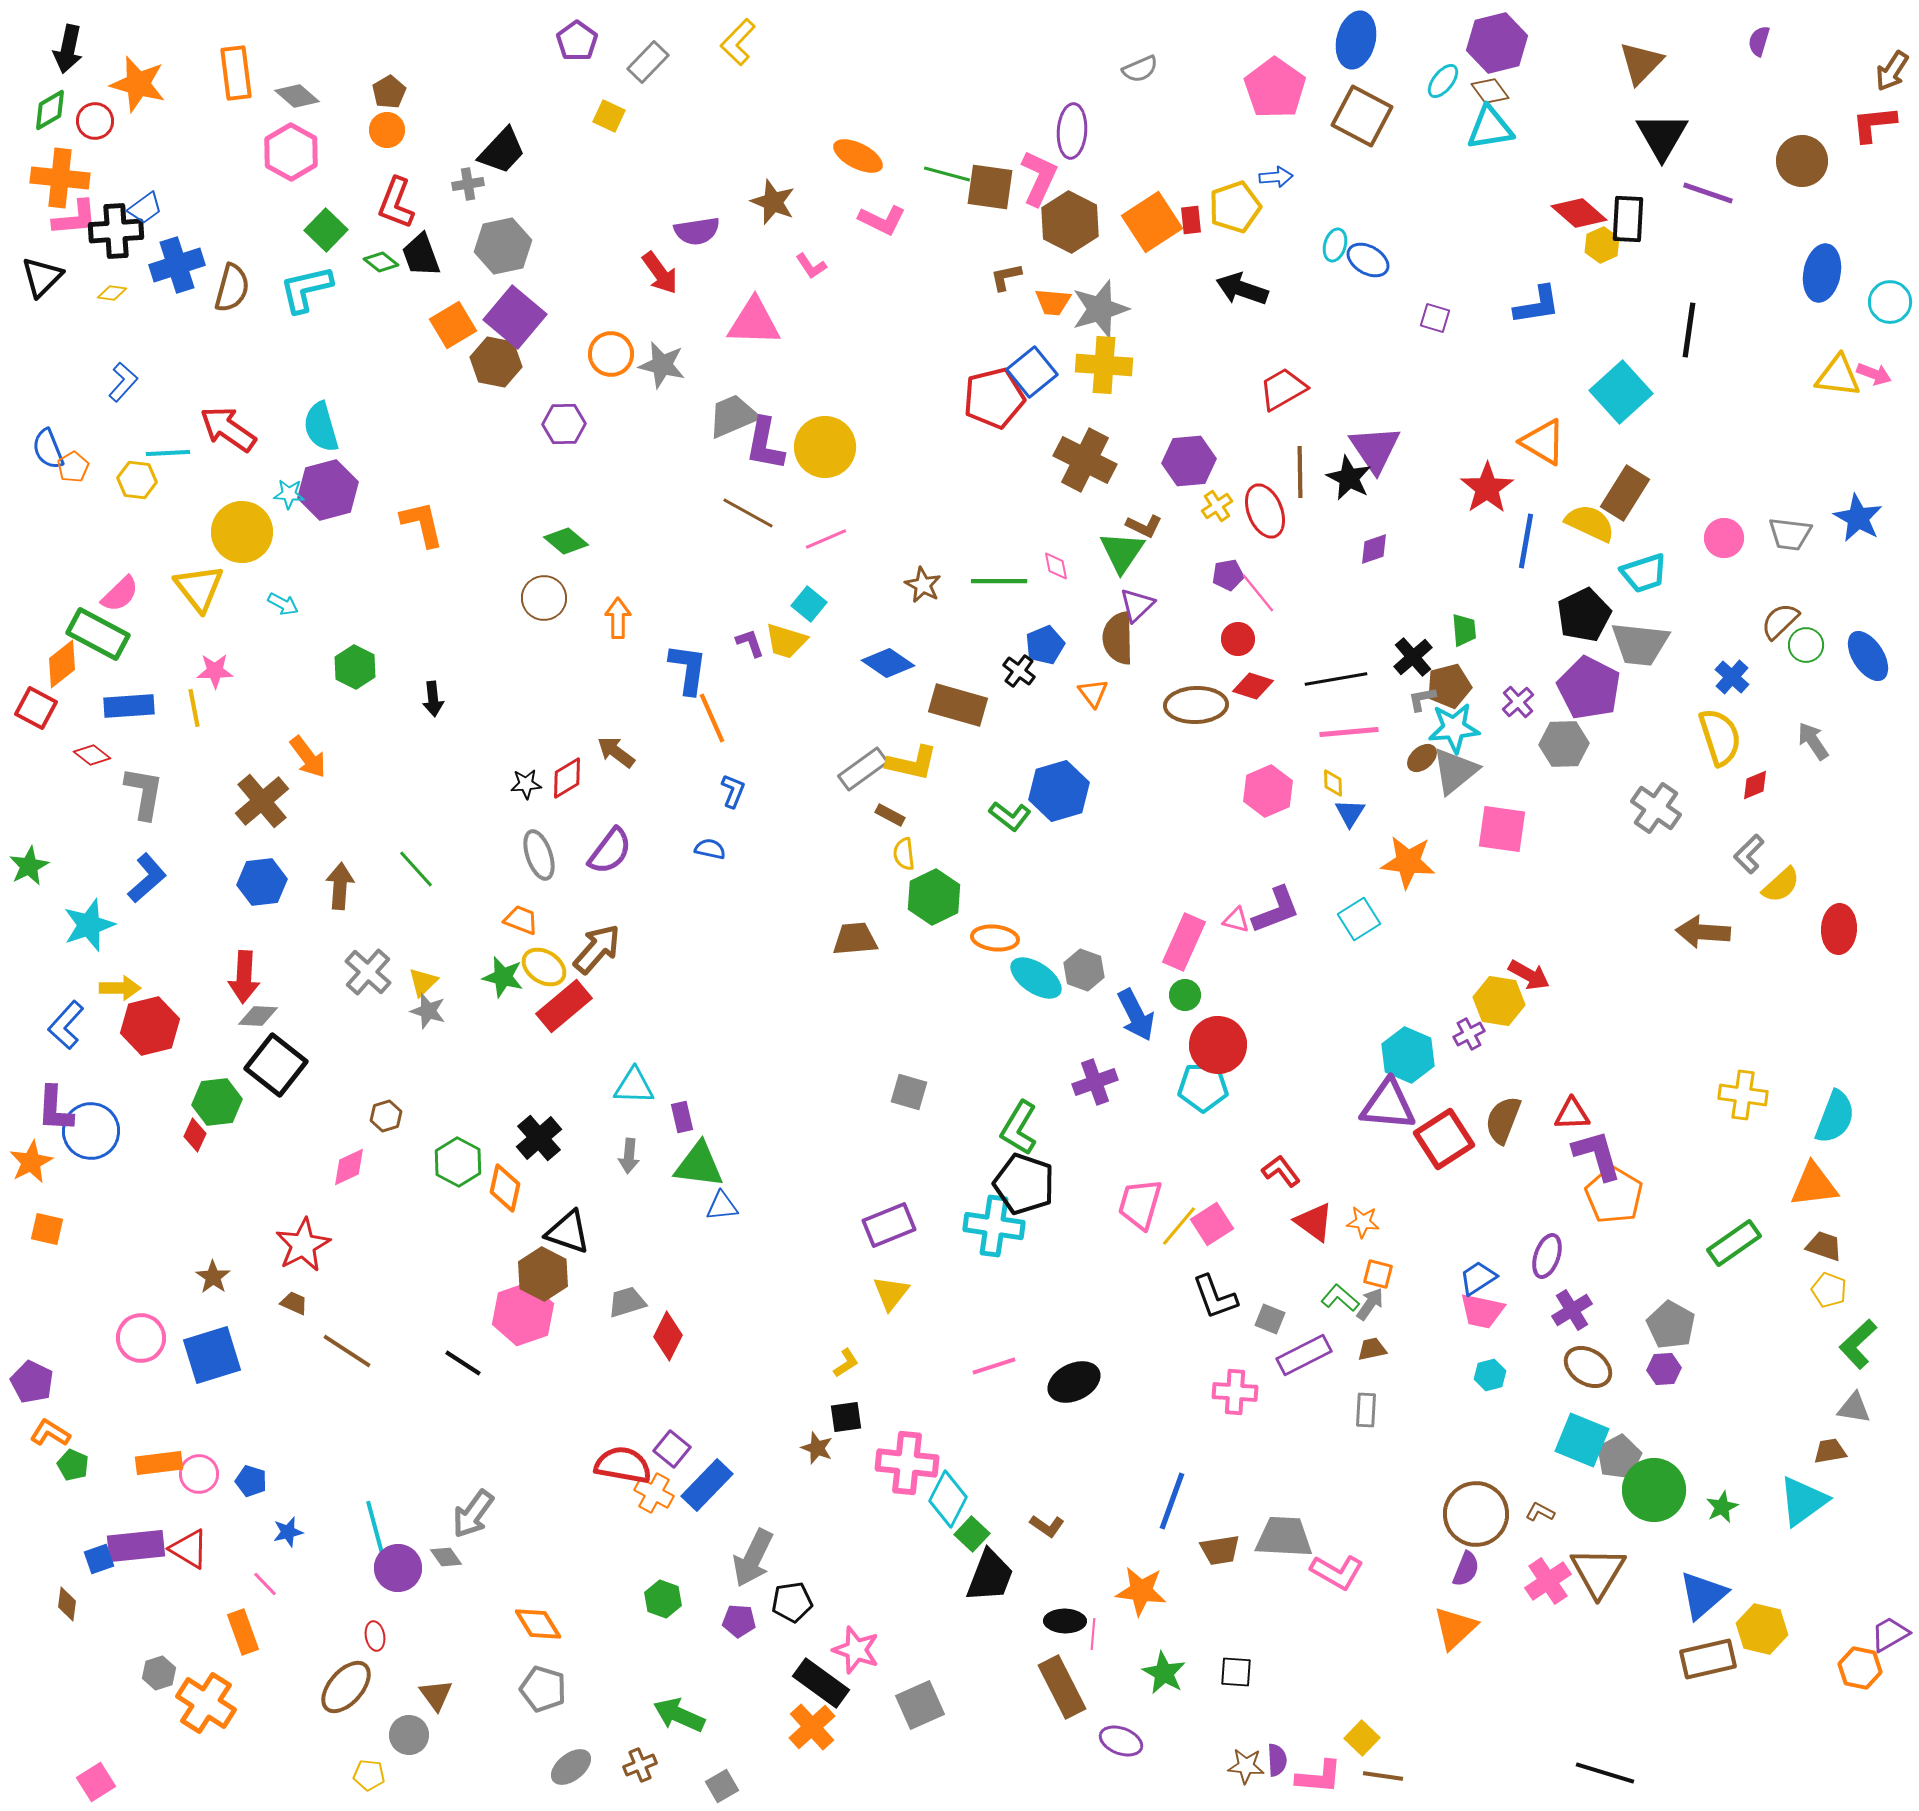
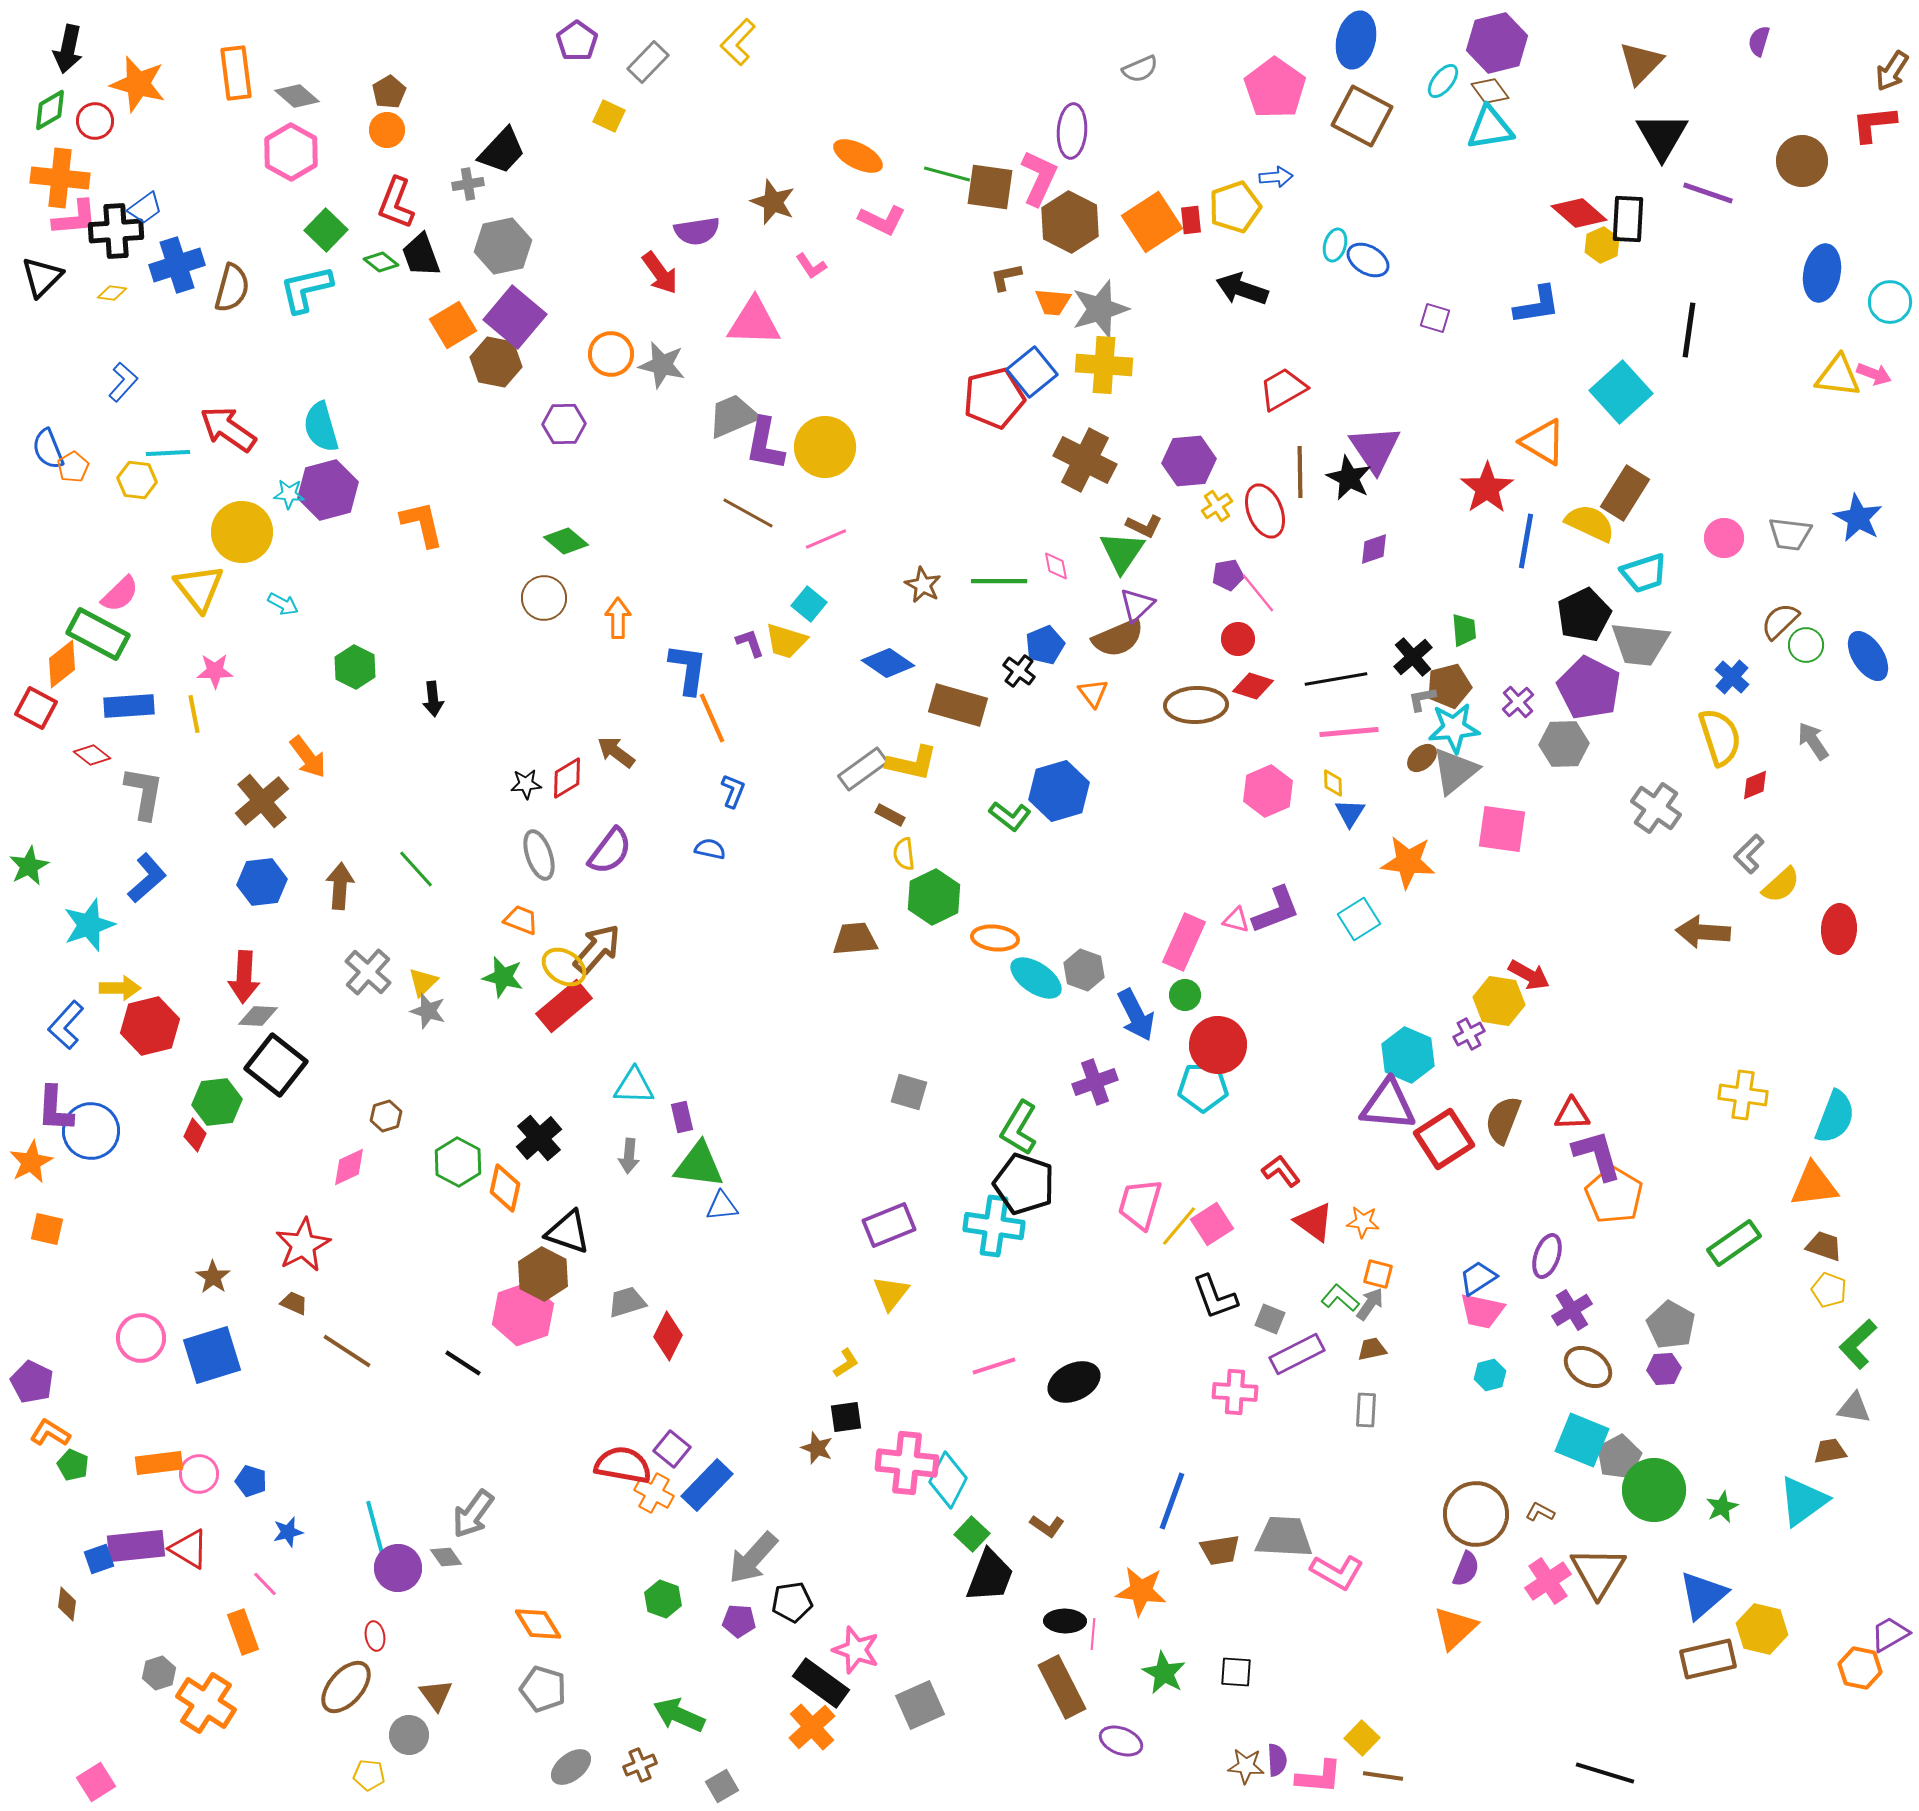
brown semicircle at (1118, 638): rotated 112 degrees counterclockwise
yellow line at (194, 708): moved 6 px down
yellow ellipse at (544, 967): moved 20 px right
purple rectangle at (1304, 1355): moved 7 px left, 1 px up
cyan diamond at (948, 1499): moved 19 px up
gray arrow at (753, 1558): rotated 16 degrees clockwise
